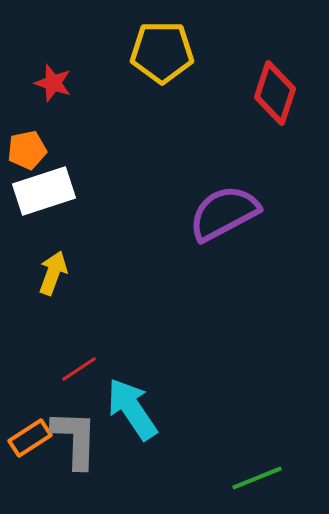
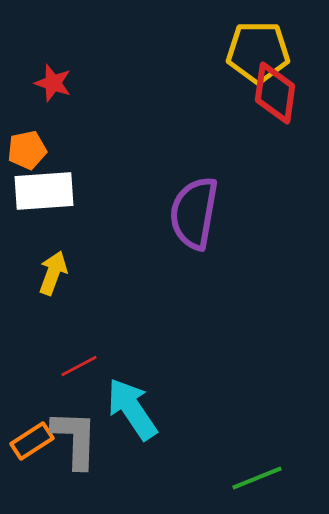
yellow pentagon: moved 96 px right
red diamond: rotated 10 degrees counterclockwise
white rectangle: rotated 14 degrees clockwise
purple semicircle: moved 30 px left; rotated 52 degrees counterclockwise
red line: moved 3 px up; rotated 6 degrees clockwise
orange rectangle: moved 2 px right, 3 px down
